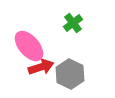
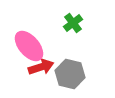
gray hexagon: rotated 12 degrees counterclockwise
